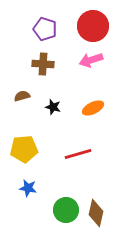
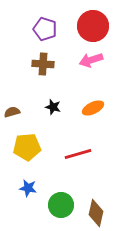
brown semicircle: moved 10 px left, 16 px down
yellow pentagon: moved 3 px right, 2 px up
green circle: moved 5 px left, 5 px up
